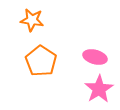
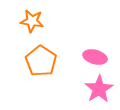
orange star: moved 1 px down
